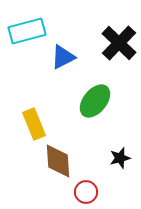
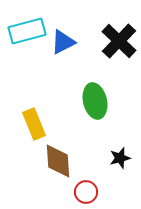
black cross: moved 2 px up
blue triangle: moved 15 px up
green ellipse: rotated 52 degrees counterclockwise
